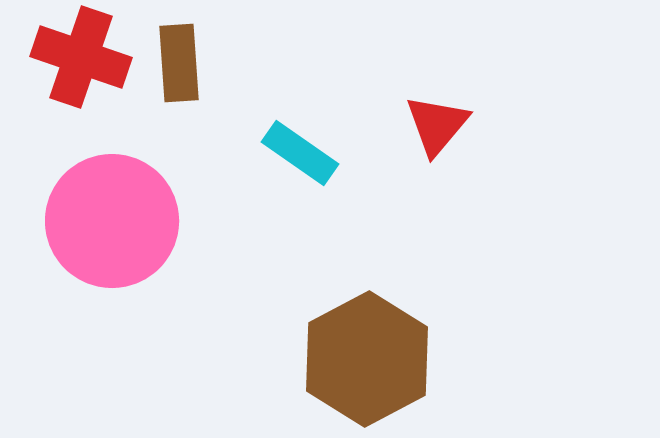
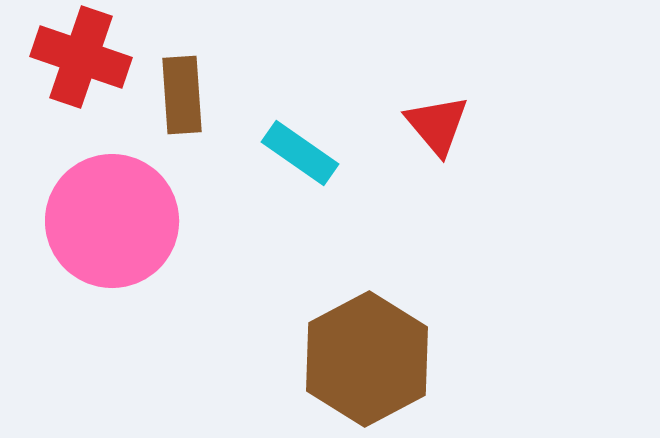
brown rectangle: moved 3 px right, 32 px down
red triangle: rotated 20 degrees counterclockwise
